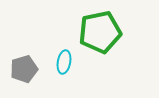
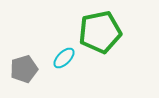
cyan ellipse: moved 4 px up; rotated 35 degrees clockwise
